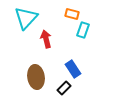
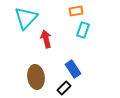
orange rectangle: moved 4 px right, 3 px up; rotated 24 degrees counterclockwise
